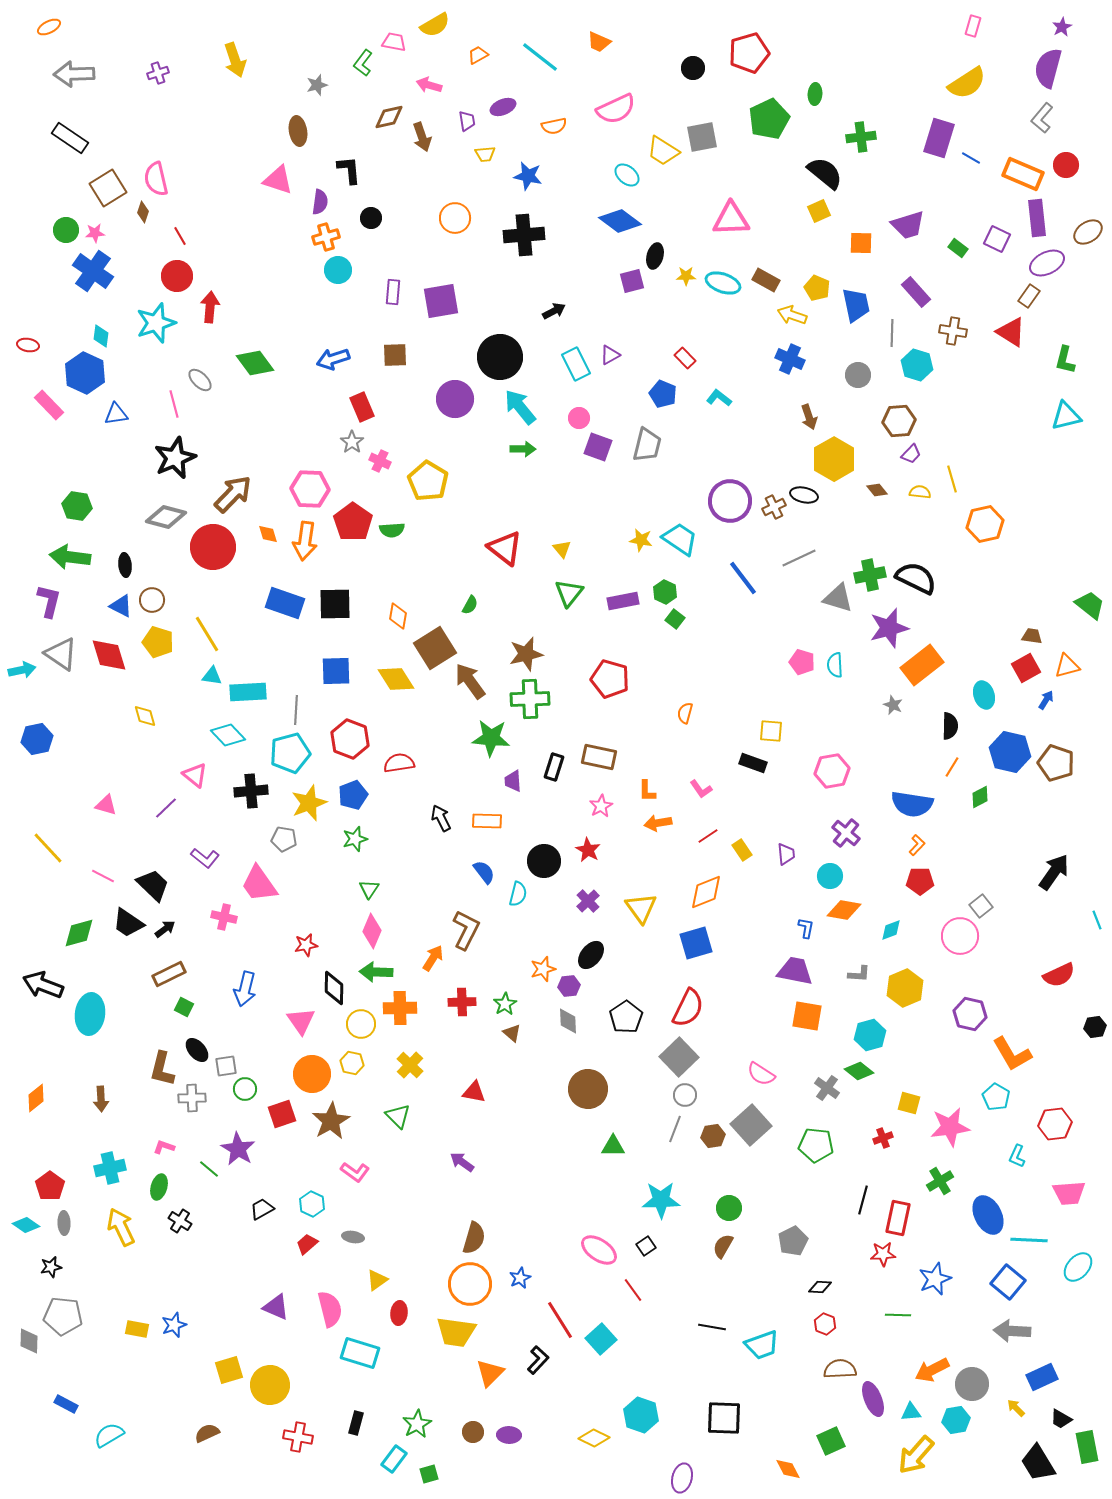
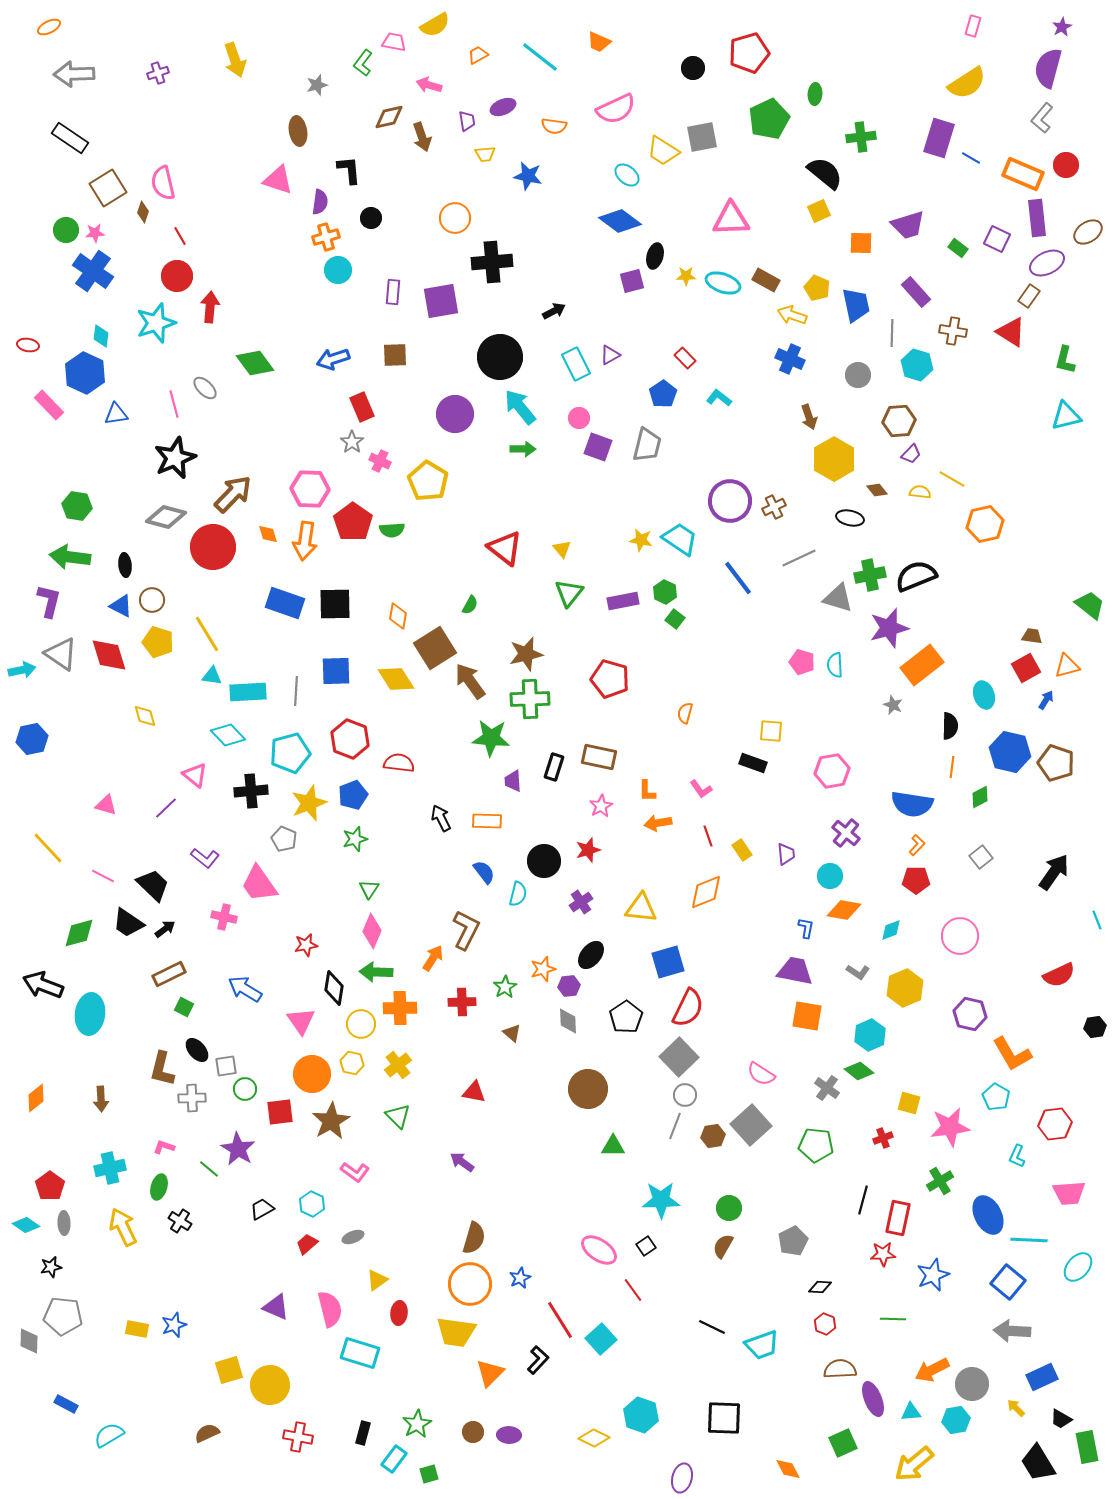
orange semicircle at (554, 126): rotated 20 degrees clockwise
pink semicircle at (156, 179): moved 7 px right, 4 px down
black cross at (524, 235): moved 32 px left, 27 px down
gray ellipse at (200, 380): moved 5 px right, 8 px down
blue pentagon at (663, 394): rotated 16 degrees clockwise
purple circle at (455, 399): moved 15 px down
yellow line at (952, 479): rotated 44 degrees counterclockwise
black ellipse at (804, 495): moved 46 px right, 23 px down
blue line at (743, 578): moved 5 px left
black semicircle at (916, 578): moved 2 px up; rotated 48 degrees counterclockwise
gray line at (296, 710): moved 19 px up
blue hexagon at (37, 739): moved 5 px left
red semicircle at (399, 763): rotated 16 degrees clockwise
orange line at (952, 767): rotated 25 degrees counterclockwise
red line at (708, 836): rotated 75 degrees counterclockwise
gray pentagon at (284, 839): rotated 15 degrees clockwise
red star at (588, 850): rotated 25 degrees clockwise
red pentagon at (920, 881): moved 4 px left, 1 px up
purple cross at (588, 901): moved 7 px left, 1 px down; rotated 10 degrees clockwise
gray square at (981, 906): moved 49 px up
yellow triangle at (641, 908): rotated 48 degrees counterclockwise
blue square at (696, 943): moved 28 px left, 19 px down
gray L-shape at (859, 974): moved 1 px left, 2 px up; rotated 30 degrees clockwise
black diamond at (334, 988): rotated 8 degrees clockwise
blue arrow at (245, 989): rotated 108 degrees clockwise
green star at (505, 1004): moved 17 px up
cyan hexagon at (870, 1035): rotated 8 degrees counterclockwise
yellow cross at (410, 1065): moved 12 px left; rotated 8 degrees clockwise
red square at (282, 1114): moved 2 px left, 2 px up; rotated 12 degrees clockwise
gray line at (675, 1129): moved 3 px up
yellow arrow at (121, 1227): moved 2 px right
gray ellipse at (353, 1237): rotated 30 degrees counterclockwise
blue star at (935, 1279): moved 2 px left, 4 px up
green line at (898, 1315): moved 5 px left, 4 px down
black line at (712, 1327): rotated 16 degrees clockwise
black rectangle at (356, 1423): moved 7 px right, 10 px down
green square at (831, 1441): moved 12 px right, 2 px down
yellow arrow at (916, 1455): moved 2 px left, 9 px down; rotated 9 degrees clockwise
